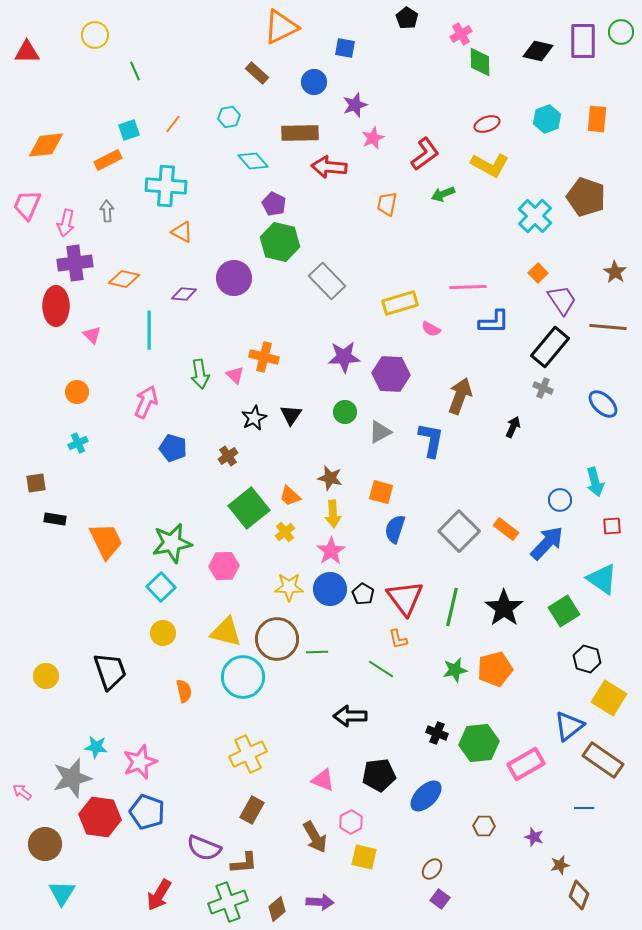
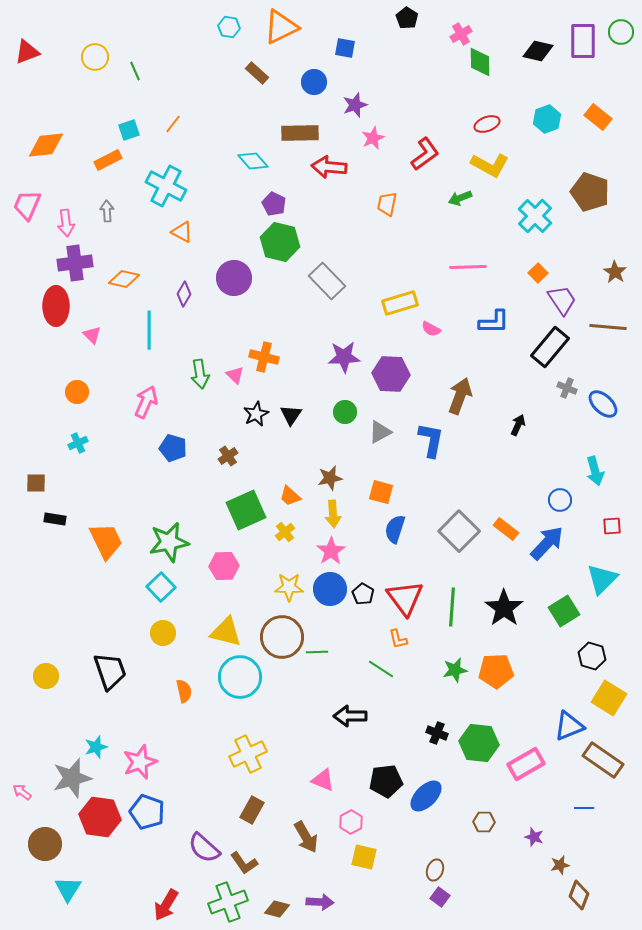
yellow circle at (95, 35): moved 22 px down
red triangle at (27, 52): rotated 20 degrees counterclockwise
cyan hexagon at (229, 117): moved 90 px up; rotated 20 degrees clockwise
orange rectangle at (597, 119): moved 1 px right, 2 px up; rotated 56 degrees counterclockwise
cyan cross at (166, 186): rotated 24 degrees clockwise
green arrow at (443, 194): moved 17 px right, 4 px down
brown pentagon at (586, 197): moved 4 px right, 5 px up
pink arrow at (66, 223): rotated 20 degrees counterclockwise
pink line at (468, 287): moved 20 px up
purple diamond at (184, 294): rotated 65 degrees counterclockwise
gray cross at (543, 388): moved 24 px right
black star at (254, 418): moved 2 px right, 4 px up
black arrow at (513, 427): moved 5 px right, 2 px up
brown star at (330, 478): rotated 25 degrees counterclockwise
cyan arrow at (595, 482): moved 11 px up
brown square at (36, 483): rotated 10 degrees clockwise
green square at (249, 508): moved 3 px left, 2 px down; rotated 15 degrees clockwise
green star at (172, 543): moved 3 px left, 1 px up
cyan triangle at (602, 579): rotated 40 degrees clockwise
green line at (452, 607): rotated 9 degrees counterclockwise
brown circle at (277, 639): moved 5 px right, 2 px up
black hexagon at (587, 659): moved 5 px right, 3 px up
orange pentagon at (495, 669): moved 1 px right, 2 px down; rotated 12 degrees clockwise
cyan circle at (243, 677): moved 3 px left
blue triangle at (569, 726): rotated 16 degrees clockwise
green hexagon at (479, 743): rotated 12 degrees clockwise
cyan star at (96, 747): rotated 25 degrees counterclockwise
black pentagon at (379, 775): moved 7 px right, 6 px down
brown hexagon at (484, 826): moved 4 px up
brown arrow at (315, 837): moved 9 px left
purple semicircle at (204, 848): rotated 20 degrees clockwise
brown L-shape at (244, 863): rotated 60 degrees clockwise
brown ellipse at (432, 869): moved 3 px right, 1 px down; rotated 20 degrees counterclockwise
cyan triangle at (62, 893): moved 6 px right, 4 px up
red arrow at (159, 895): moved 7 px right, 10 px down
purple square at (440, 899): moved 2 px up
brown diamond at (277, 909): rotated 55 degrees clockwise
